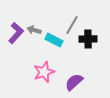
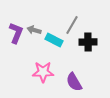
purple L-shape: rotated 20 degrees counterclockwise
black cross: moved 3 px down
pink star: moved 1 px left; rotated 20 degrees clockwise
purple semicircle: rotated 78 degrees counterclockwise
